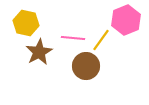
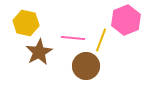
yellow line: rotated 15 degrees counterclockwise
